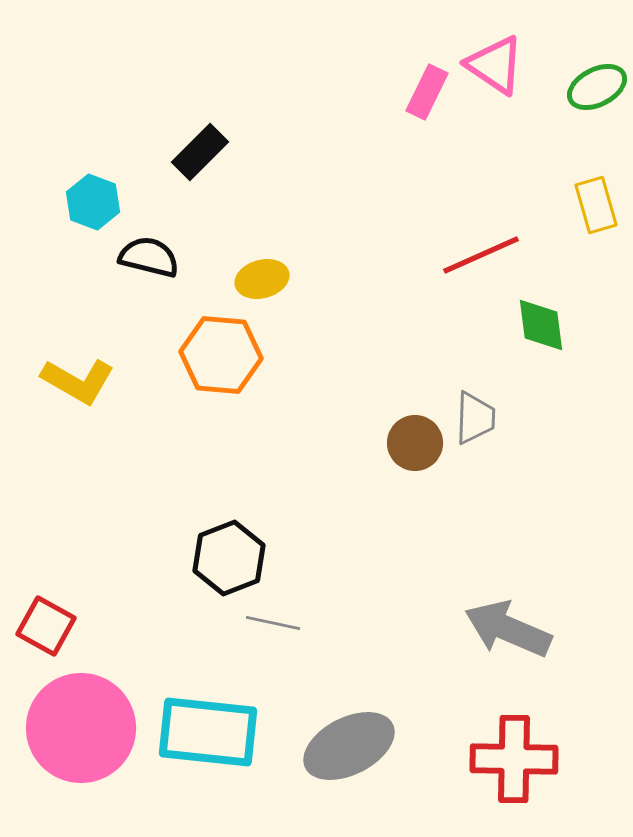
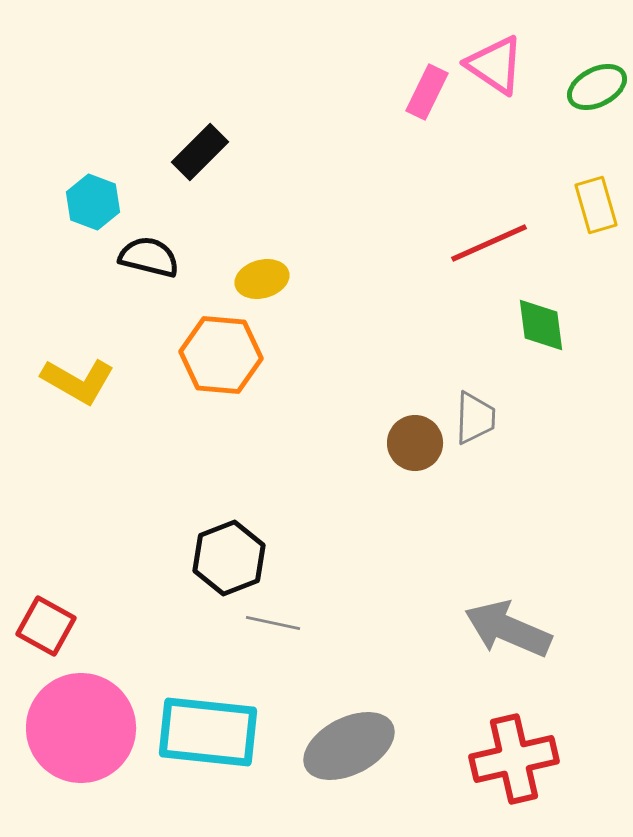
red line: moved 8 px right, 12 px up
red cross: rotated 14 degrees counterclockwise
